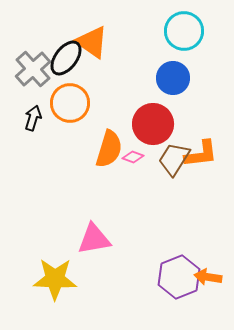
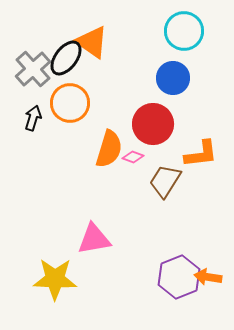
brown trapezoid: moved 9 px left, 22 px down
